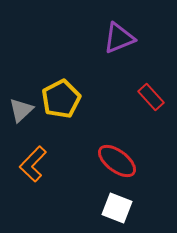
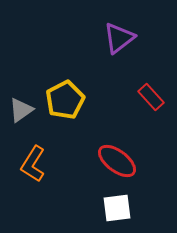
purple triangle: rotated 16 degrees counterclockwise
yellow pentagon: moved 4 px right, 1 px down
gray triangle: rotated 8 degrees clockwise
orange L-shape: rotated 12 degrees counterclockwise
white square: rotated 28 degrees counterclockwise
